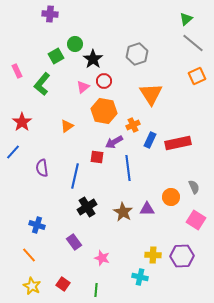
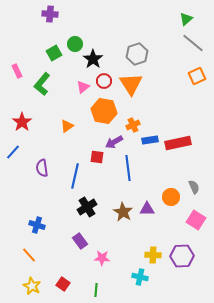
green square at (56, 56): moved 2 px left, 3 px up
orange triangle at (151, 94): moved 20 px left, 10 px up
blue rectangle at (150, 140): rotated 56 degrees clockwise
purple rectangle at (74, 242): moved 6 px right, 1 px up
pink star at (102, 258): rotated 14 degrees counterclockwise
